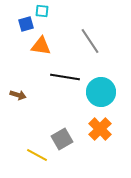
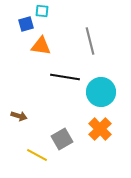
gray line: rotated 20 degrees clockwise
brown arrow: moved 1 px right, 21 px down
